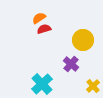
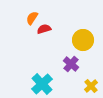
orange semicircle: moved 7 px left; rotated 24 degrees counterclockwise
yellow cross: moved 2 px left
